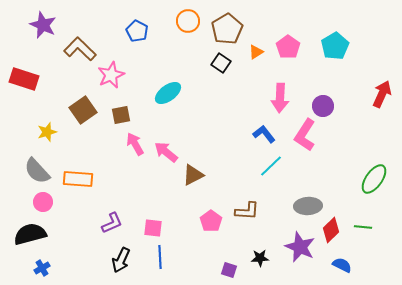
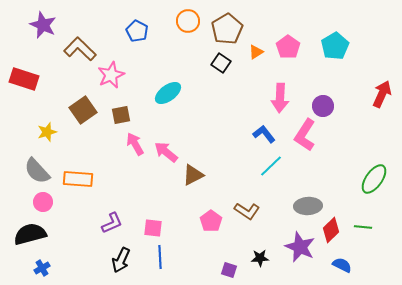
brown L-shape at (247, 211): rotated 30 degrees clockwise
